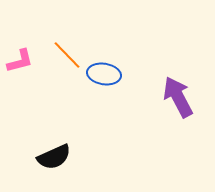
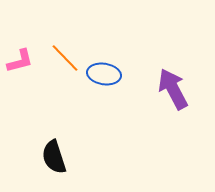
orange line: moved 2 px left, 3 px down
purple arrow: moved 5 px left, 8 px up
black semicircle: rotated 96 degrees clockwise
